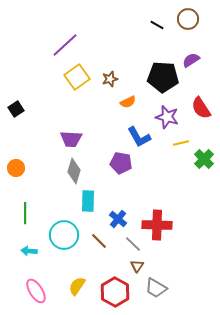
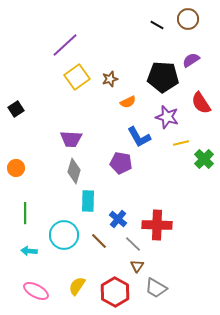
red semicircle: moved 5 px up
pink ellipse: rotated 30 degrees counterclockwise
